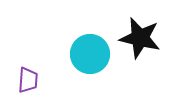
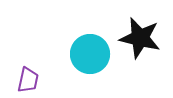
purple trapezoid: rotated 8 degrees clockwise
